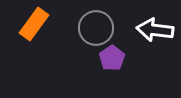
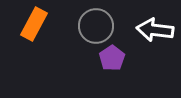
orange rectangle: rotated 8 degrees counterclockwise
gray circle: moved 2 px up
